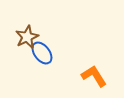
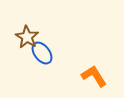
brown star: rotated 15 degrees counterclockwise
